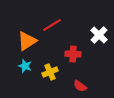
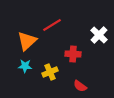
orange triangle: rotated 10 degrees counterclockwise
cyan star: rotated 16 degrees counterclockwise
